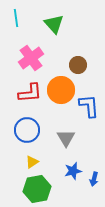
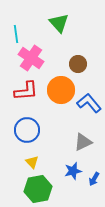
cyan line: moved 16 px down
green triangle: moved 5 px right, 1 px up
pink cross: rotated 20 degrees counterclockwise
brown circle: moved 1 px up
red L-shape: moved 4 px left, 2 px up
blue L-shape: moved 3 px up; rotated 35 degrees counterclockwise
gray triangle: moved 17 px right, 4 px down; rotated 36 degrees clockwise
yellow triangle: rotated 40 degrees counterclockwise
blue arrow: rotated 16 degrees clockwise
green hexagon: moved 1 px right
